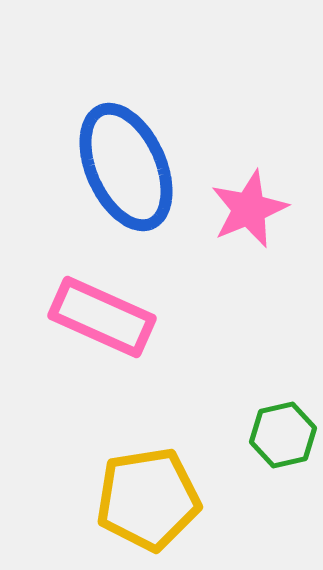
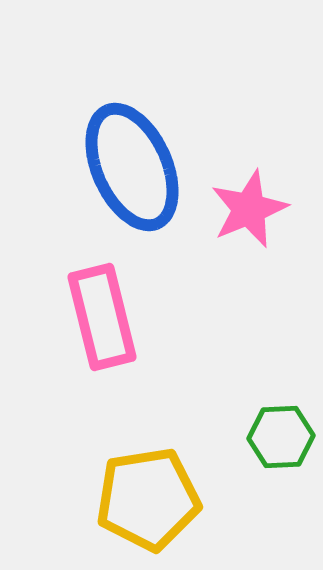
blue ellipse: moved 6 px right
pink rectangle: rotated 52 degrees clockwise
green hexagon: moved 2 px left, 2 px down; rotated 10 degrees clockwise
